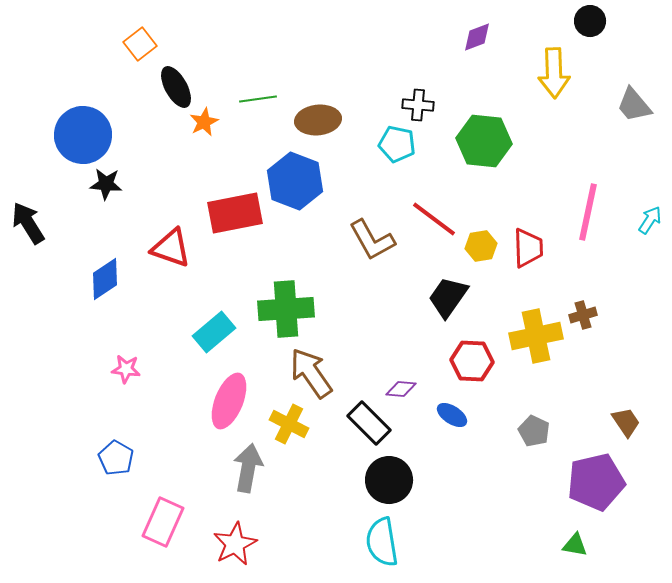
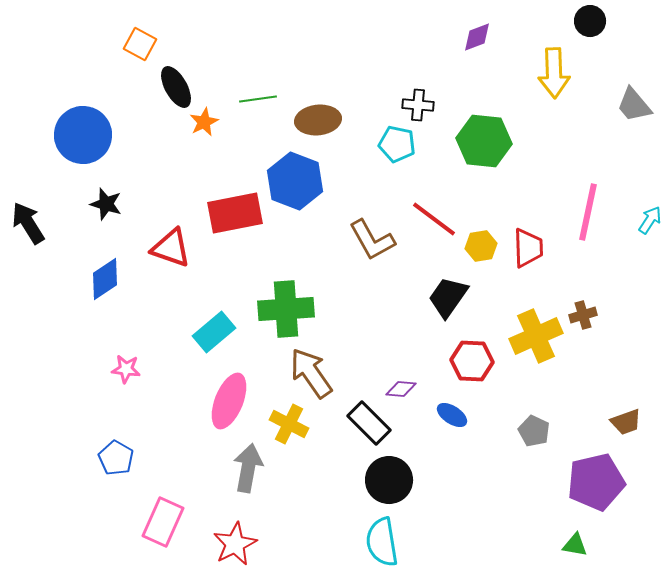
orange square at (140, 44): rotated 24 degrees counterclockwise
black star at (106, 184): moved 20 px down; rotated 12 degrees clockwise
yellow cross at (536, 336): rotated 12 degrees counterclockwise
brown trapezoid at (626, 422): rotated 104 degrees clockwise
